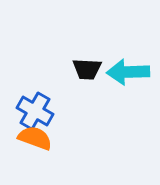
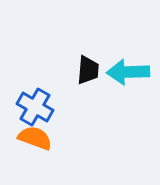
black trapezoid: moved 1 px right, 1 px down; rotated 88 degrees counterclockwise
blue cross: moved 4 px up
